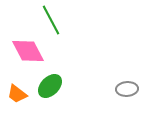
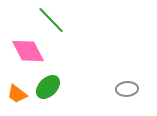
green line: rotated 16 degrees counterclockwise
green ellipse: moved 2 px left, 1 px down
